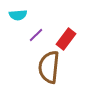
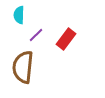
cyan semicircle: moved 1 px right; rotated 96 degrees clockwise
brown semicircle: moved 26 px left
